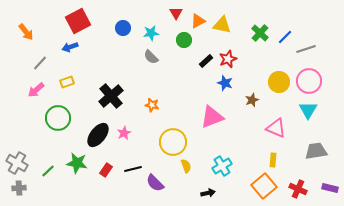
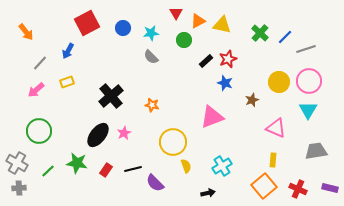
red square at (78, 21): moved 9 px right, 2 px down
blue arrow at (70, 47): moved 2 px left, 4 px down; rotated 42 degrees counterclockwise
green circle at (58, 118): moved 19 px left, 13 px down
